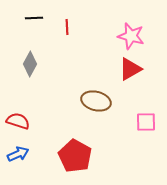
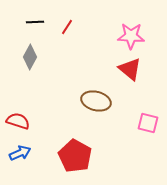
black line: moved 1 px right, 4 px down
red line: rotated 35 degrees clockwise
pink star: rotated 12 degrees counterclockwise
gray diamond: moved 7 px up
red triangle: rotated 50 degrees counterclockwise
pink square: moved 2 px right, 1 px down; rotated 15 degrees clockwise
blue arrow: moved 2 px right, 1 px up
